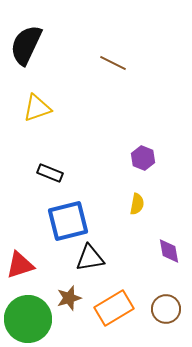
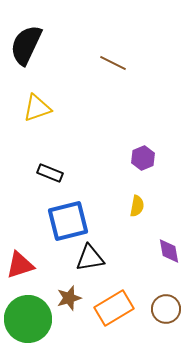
purple hexagon: rotated 15 degrees clockwise
yellow semicircle: moved 2 px down
